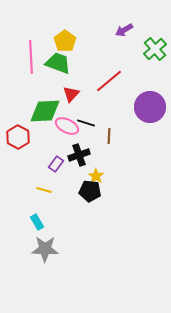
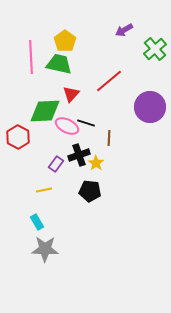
green trapezoid: moved 1 px right, 1 px down; rotated 8 degrees counterclockwise
brown line: moved 2 px down
yellow star: moved 13 px up
yellow line: rotated 28 degrees counterclockwise
